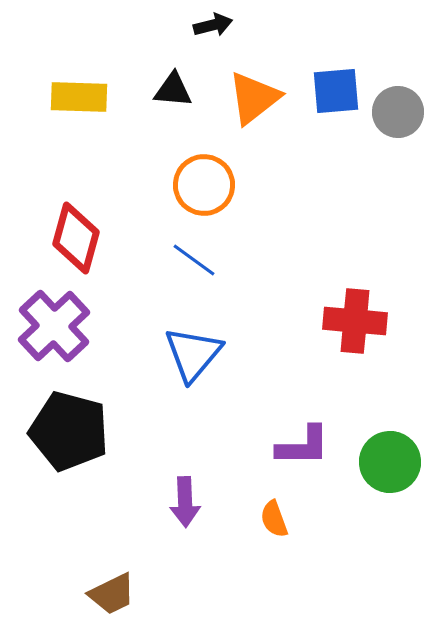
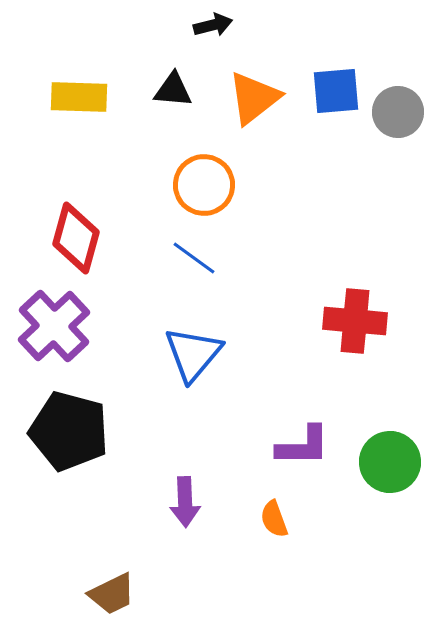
blue line: moved 2 px up
